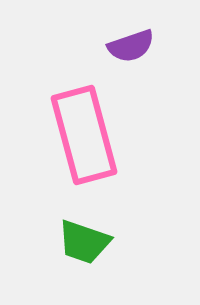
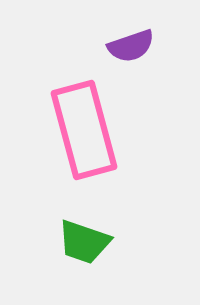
pink rectangle: moved 5 px up
